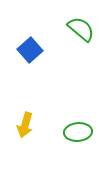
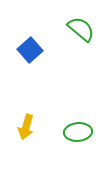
yellow arrow: moved 1 px right, 2 px down
